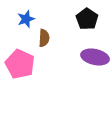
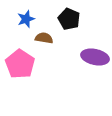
black pentagon: moved 18 px left; rotated 10 degrees counterclockwise
brown semicircle: rotated 84 degrees counterclockwise
pink pentagon: rotated 8 degrees clockwise
